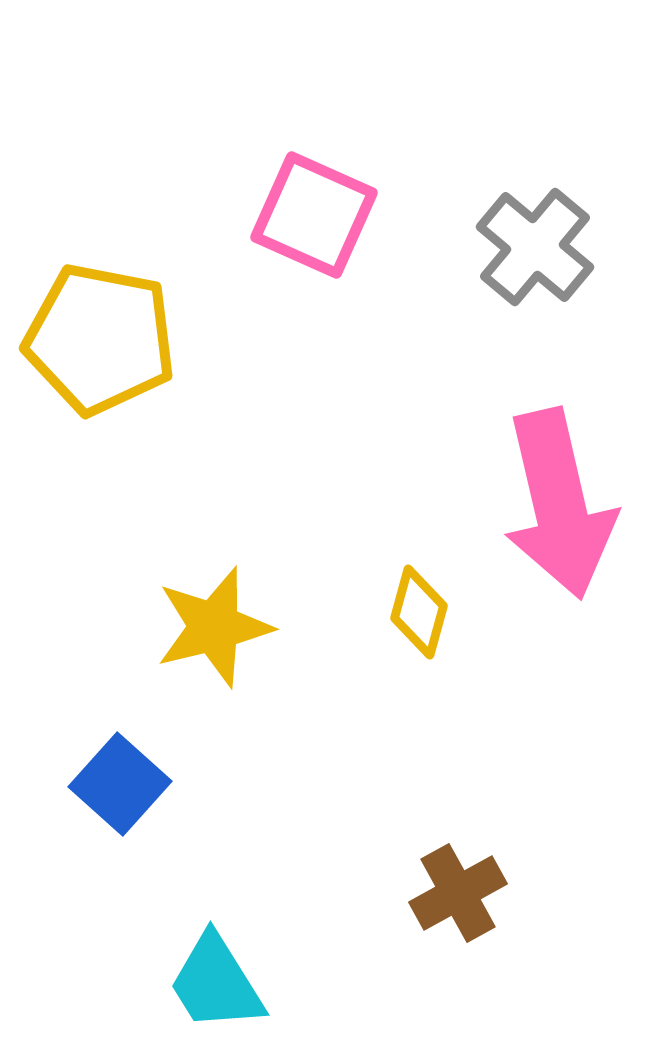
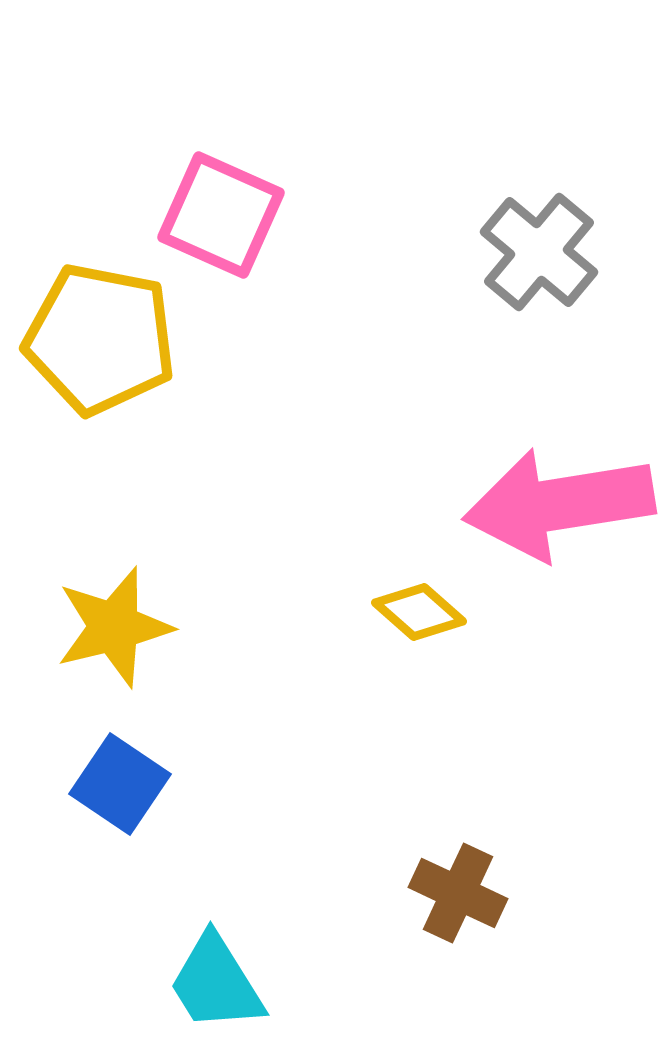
pink square: moved 93 px left
gray cross: moved 4 px right, 5 px down
pink arrow: rotated 94 degrees clockwise
yellow diamond: rotated 64 degrees counterclockwise
yellow star: moved 100 px left
blue square: rotated 8 degrees counterclockwise
brown cross: rotated 36 degrees counterclockwise
